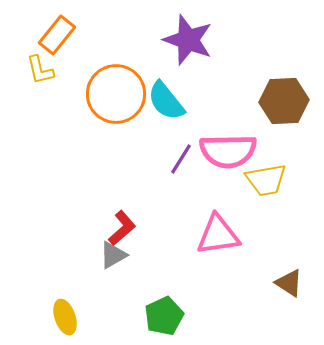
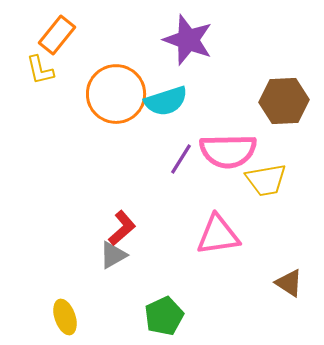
cyan semicircle: rotated 69 degrees counterclockwise
